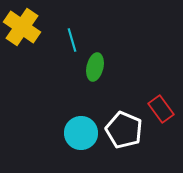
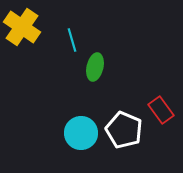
red rectangle: moved 1 px down
